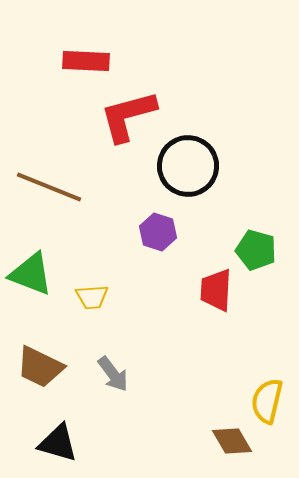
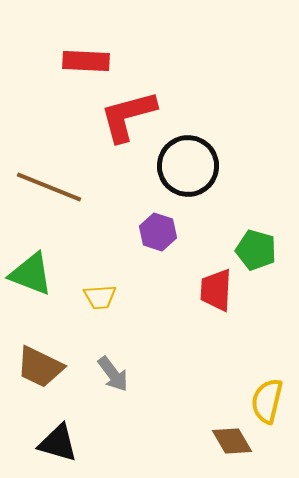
yellow trapezoid: moved 8 px right
